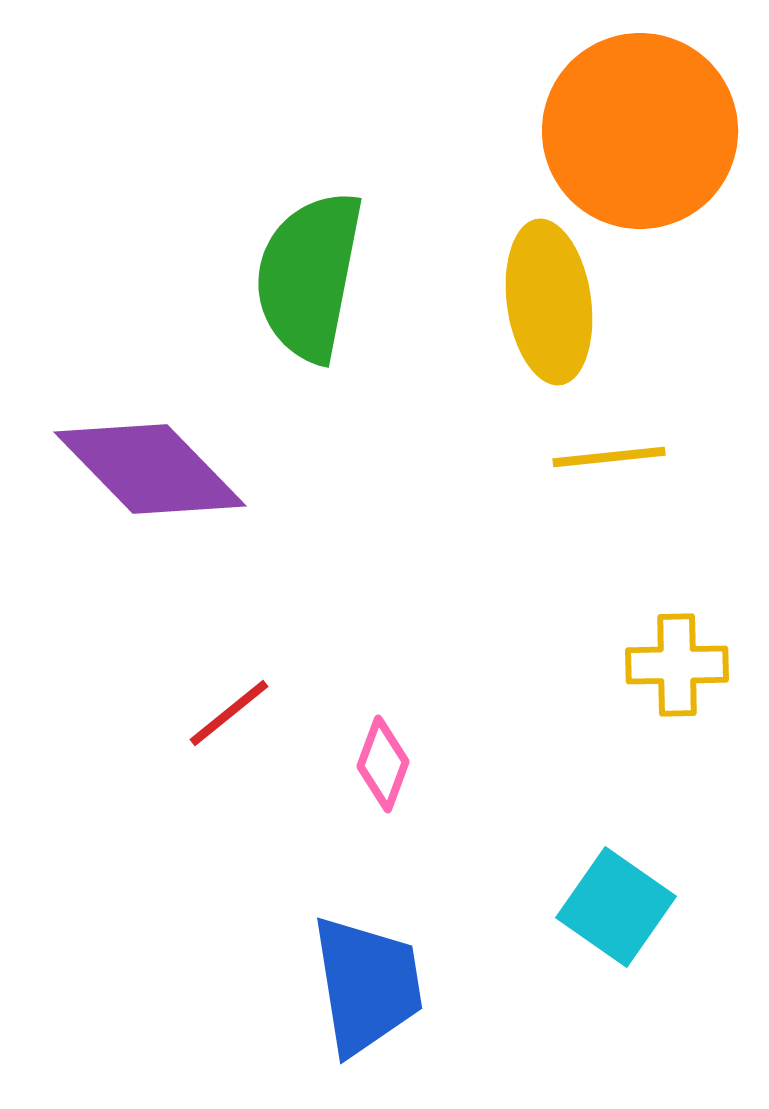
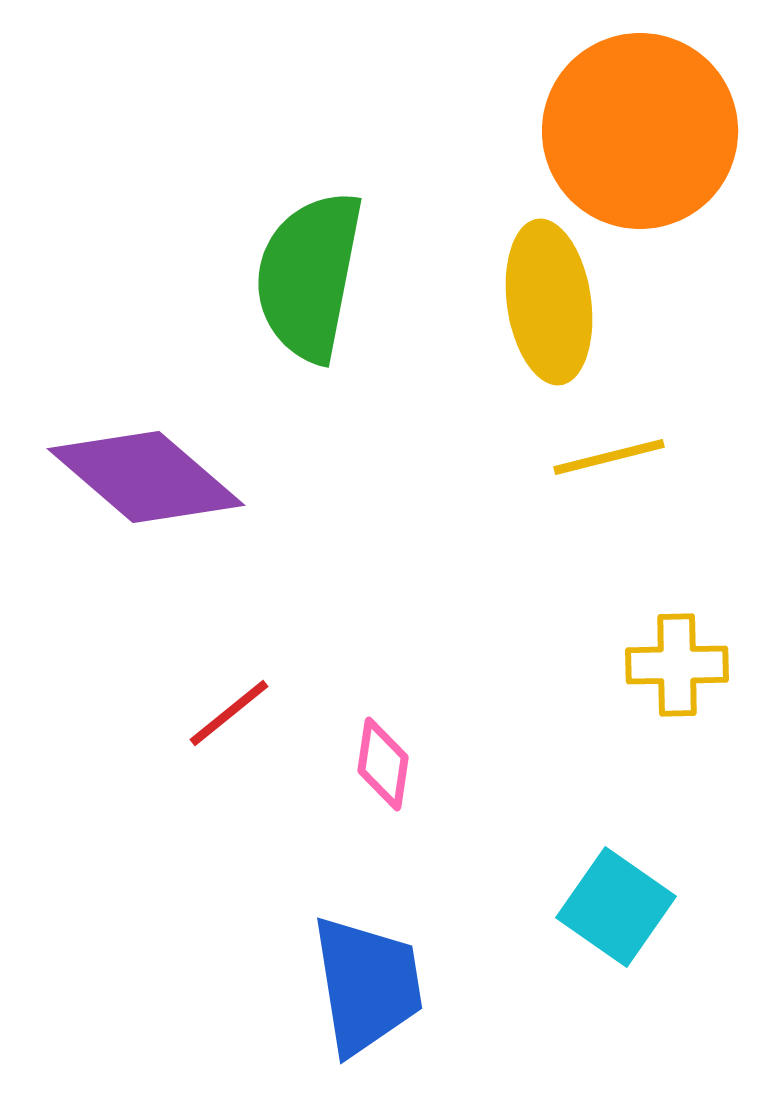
yellow line: rotated 8 degrees counterclockwise
purple diamond: moved 4 px left, 8 px down; rotated 5 degrees counterclockwise
pink diamond: rotated 12 degrees counterclockwise
